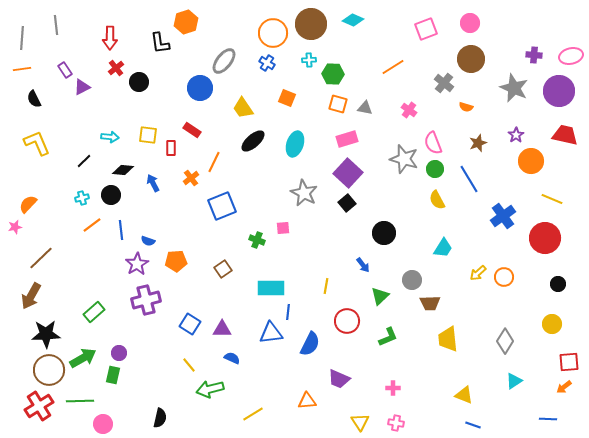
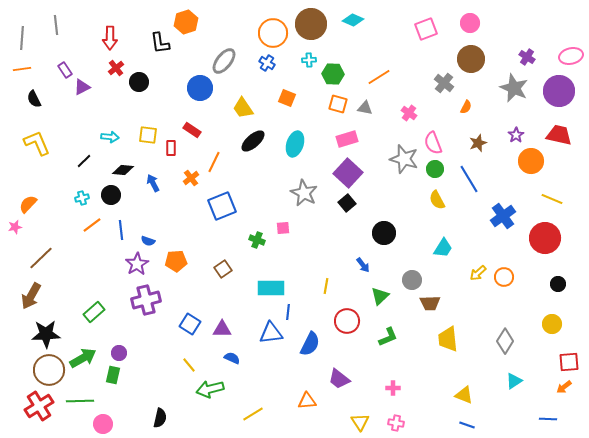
purple cross at (534, 55): moved 7 px left, 2 px down; rotated 28 degrees clockwise
orange line at (393, 67): moved 14 px left, 10 px down
orange semicircle at (466, 107): rotated 80 degrees counterclockwise
pink cross at (409, 110): moved 3 px down
red trapezoid at (565, 135): moved 6 px left
purple trapezoid at (339, 379): rotated 15 degrees clockwise
blue line at (473, 425): moved 6 px left
